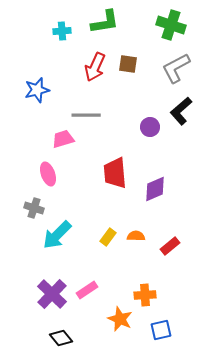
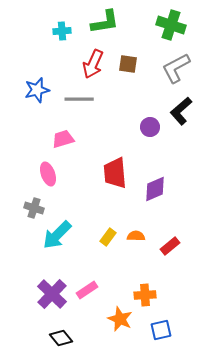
red arrow: moved 2 px left, 3 px up
gray line: moved 7 px left, 16 px up
